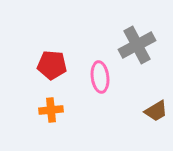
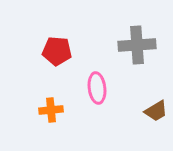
gray cross: rotated 24 degrees clockwise
red pentagon: moved 5 px right, 14 px up
pink ellipse: moved 3 px left, 11 px down
